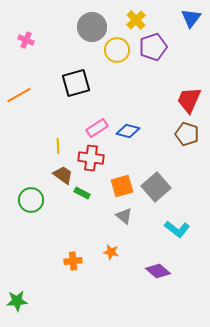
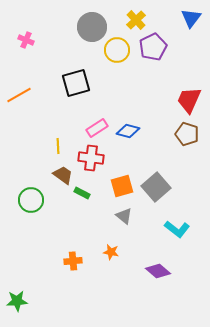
purple pentagon: rotated 8 degrees counterclockwise
